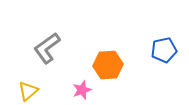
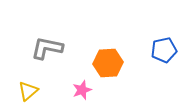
gray L-shape: rotated 48 degrees clockwise
orange hexagon: moved 2 px up
